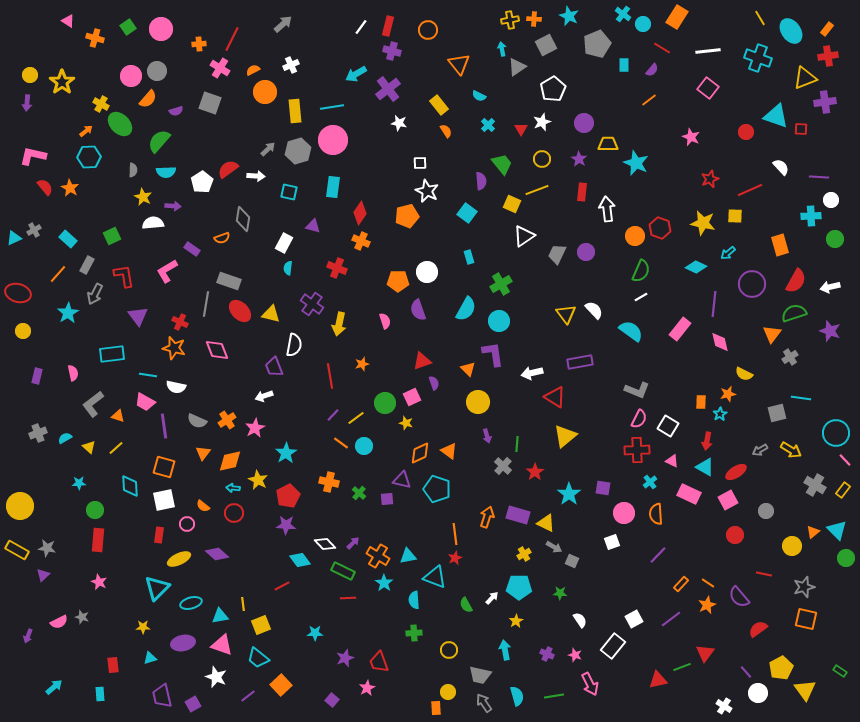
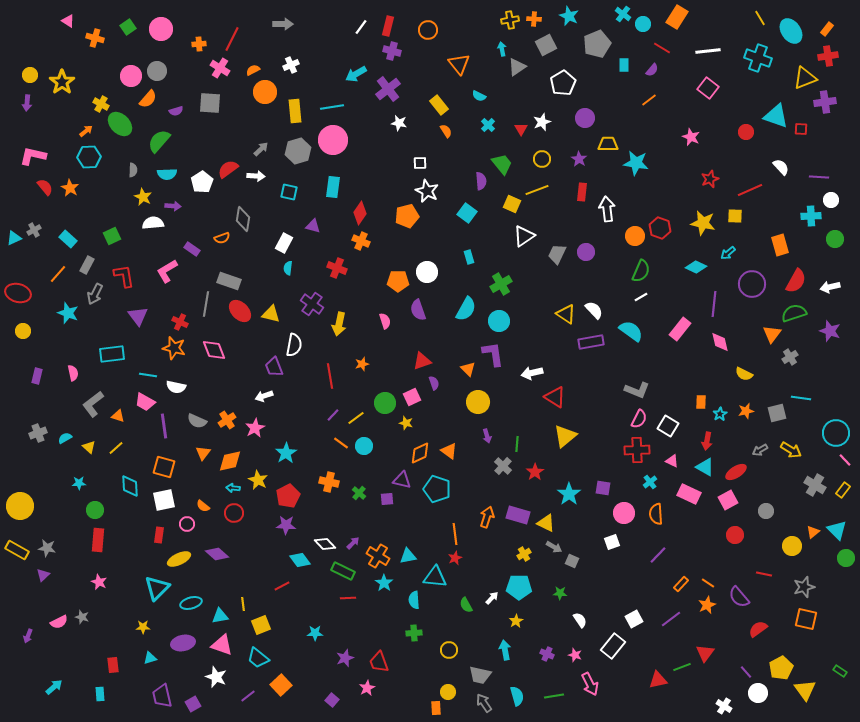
gray arrow at (283, 24): rotated 42 degrees clockwise
white pentagon at (553, 89): moved 10 px right, 6 px up
gray square at (210, 103): rotated 15 degrees counterclockwise
purple circle at (584, 123): moved 1 px right, 5 px up
gray arrow at (268, 149): moved 7 px left
cyan star at (636, 163): rotated 15 degrees counterclockwise
cyan semicircle at (166, 172): moved 1 px right, 2 px down
cyan star at (68, 313): rotated 20 degrees counterclockwise
yellow triangle at (566, 314): rotated 20 degrees counterclockwise
pink diamond at (217, 350): moved 3 px left
purple rectangle at (580, 362): moved 11 px right, 20 px up
orange star at (728, 394): moved 18 px right, 17 px down
cyan triangle at (435, 577): rotated 15 degrees counterclockwise
